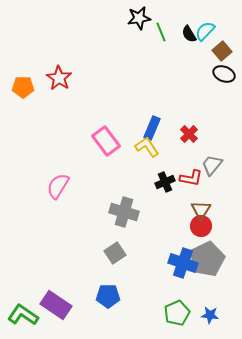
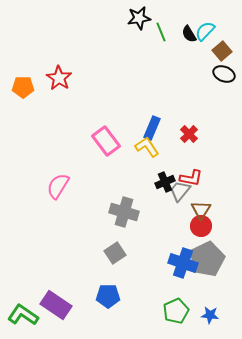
gray trapezoid: moved 32 px left, 26 px down
green pentagon: moved 1 px left, 2 px up
